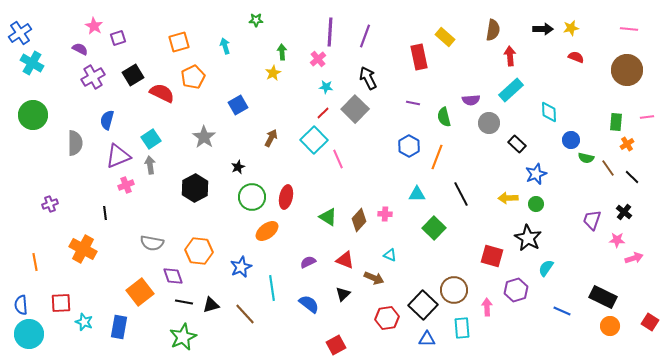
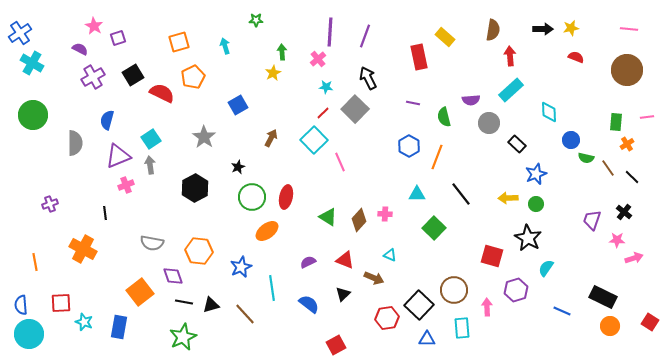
pink line at (338, 159): moved 2 px right, 3 px down
black line at (461, 194): rotated 10 degrees counterclockwise
black square at (423, 305): moved 4 px left
